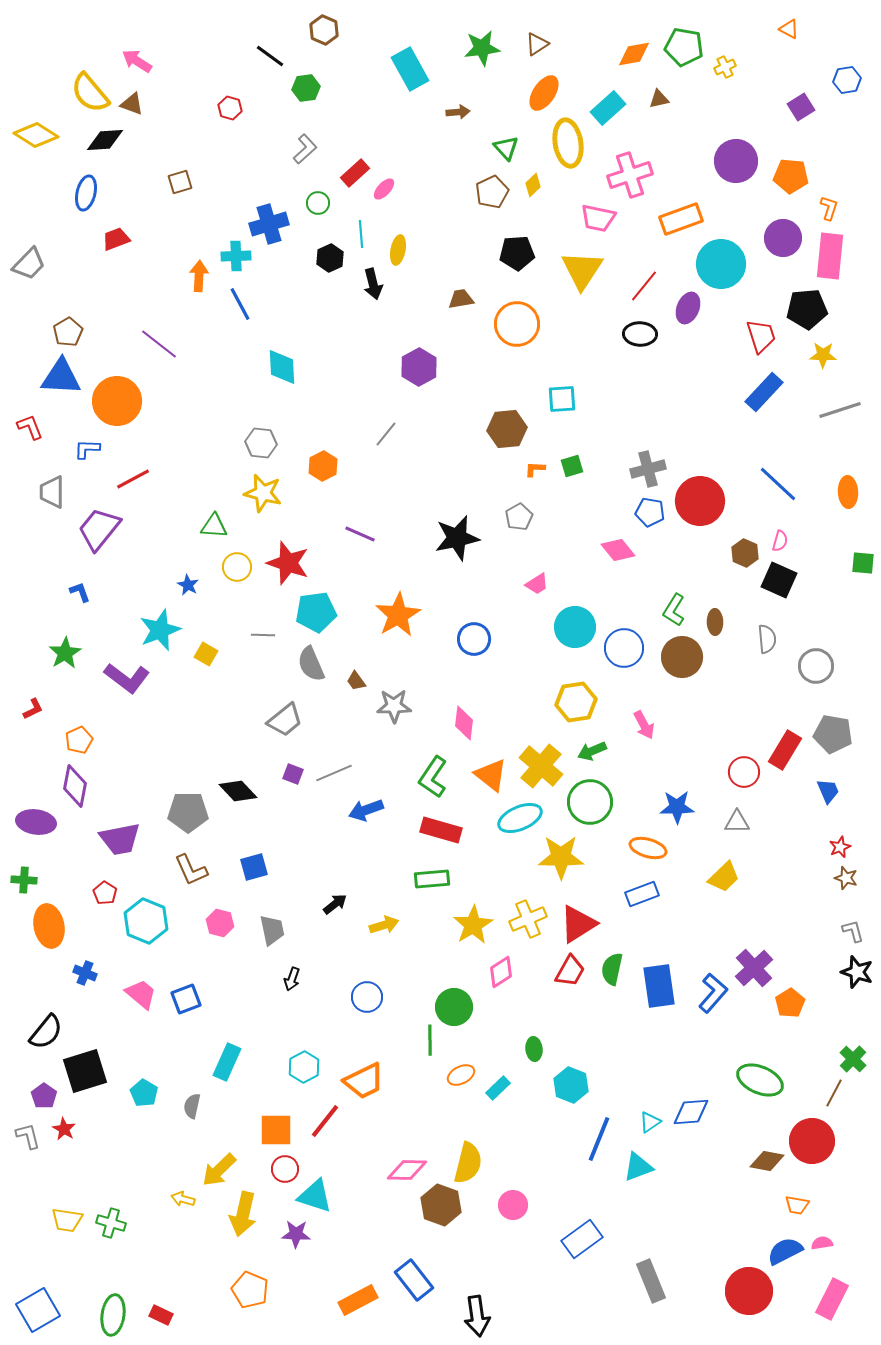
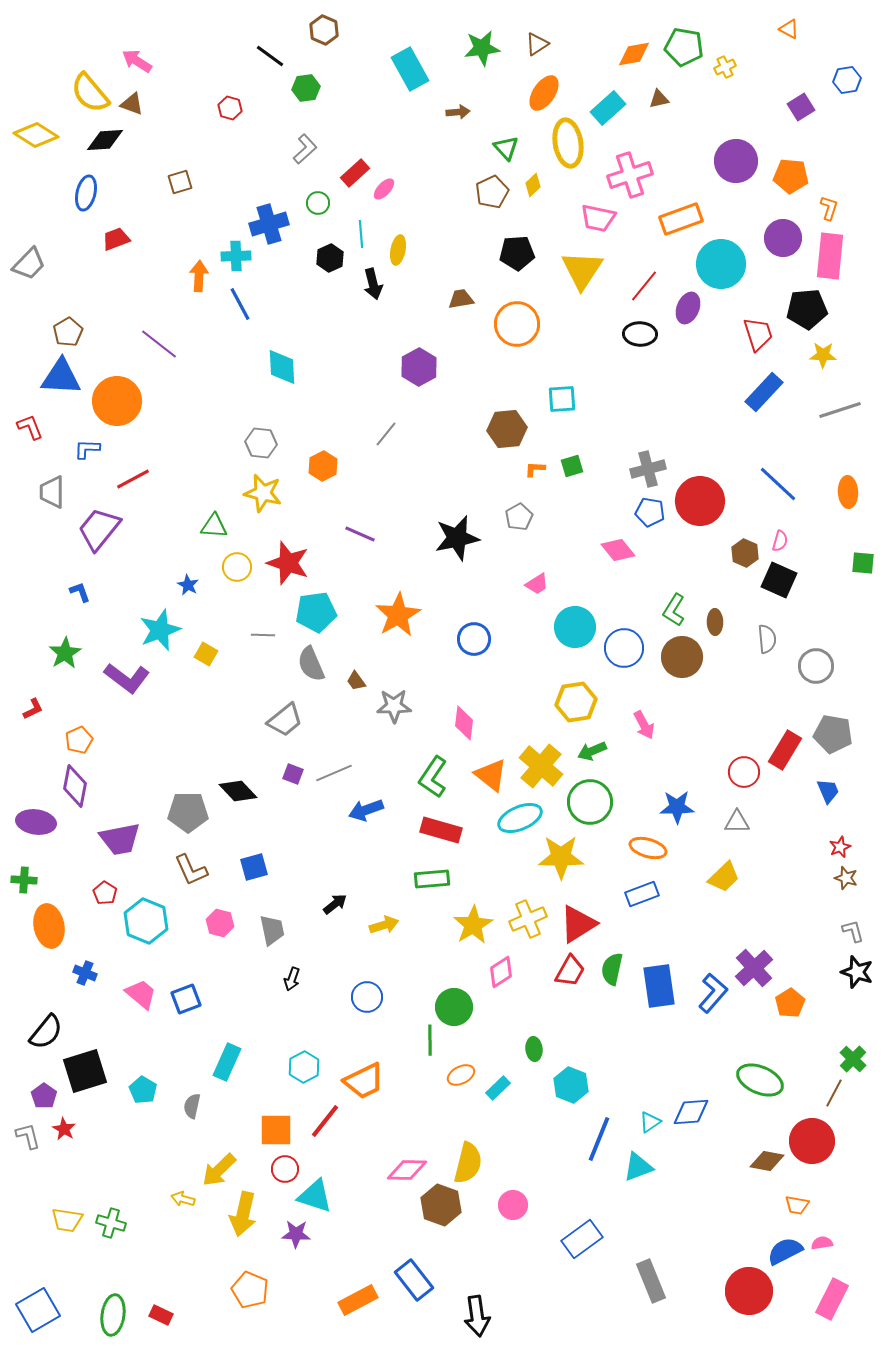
red trapezoid at (761, 336): moved 3 px left, 2 px up
cyan pentagon at (144, 1093): moved 1 px left, 3 px up
